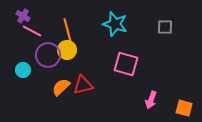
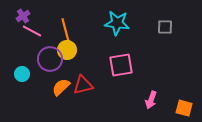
purple cross: rotated 24 degrees clockwise
cyan star: moved 2 px right, 1 px up; rotated 10 degrees counterclockwise
orange line: moved 2 px left
purple circle: moved 2 px right, 4 px down
pink square: moved 5 px left, 1 px down; rotated 25 degrees counterclockwise
cyan circle: moved 1 px left, 4 px down
